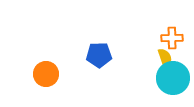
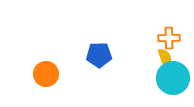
orange cross: moved 3 px left
